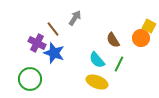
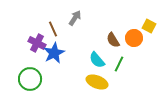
brown line: rotated 14 degrees clockwise
orange circle: moved 7 px left
blue star: rotated 25 degrees clockwise
